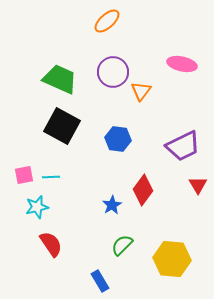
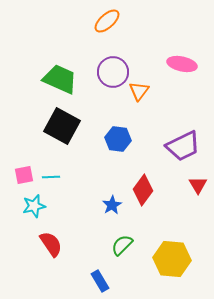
orange triangle: moved 2 px left
cyan star: moved 3 px left, 1 px up
